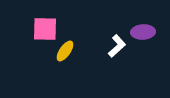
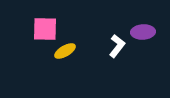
white L-shape: rotated 10 degrees counterclockwise
yellow ellipse: rotated 25 degrees clockwise
